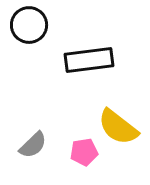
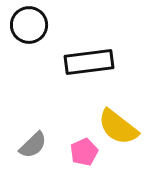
black rectangle: moved 2 px down
pink pentagon: rotated 16 degrees counterclockwise
